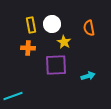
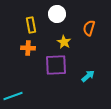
white circle: moved 5 px right, 10 px up
orange semicircle: rotated 28 degrees clockwise
cyan arrow: rotated 24 degrees counterclockwise
